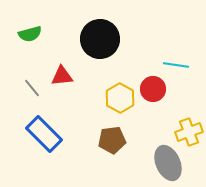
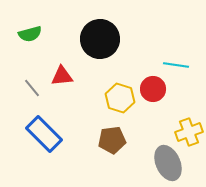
yellow hexagon: rotated 12 degrees counterclockwise
